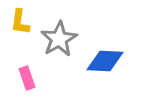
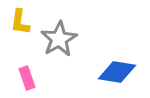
blue diamond: moved 12 px right, 11 px down; rotated 6 degrees clockwise
